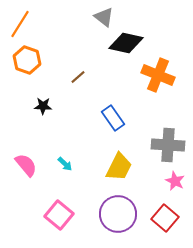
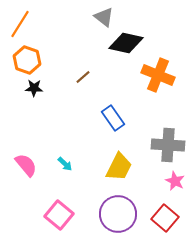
brown line: moved 5 px right
black star: moved 9 px left, 18 px up
